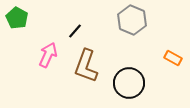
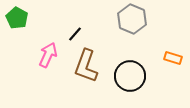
gray hexagon: moved 1 px up
black line: moved 3 px down
orange rectangle: rotated 12 degrees counterclockwise
black circle: moved 1 px right, 7 px up
